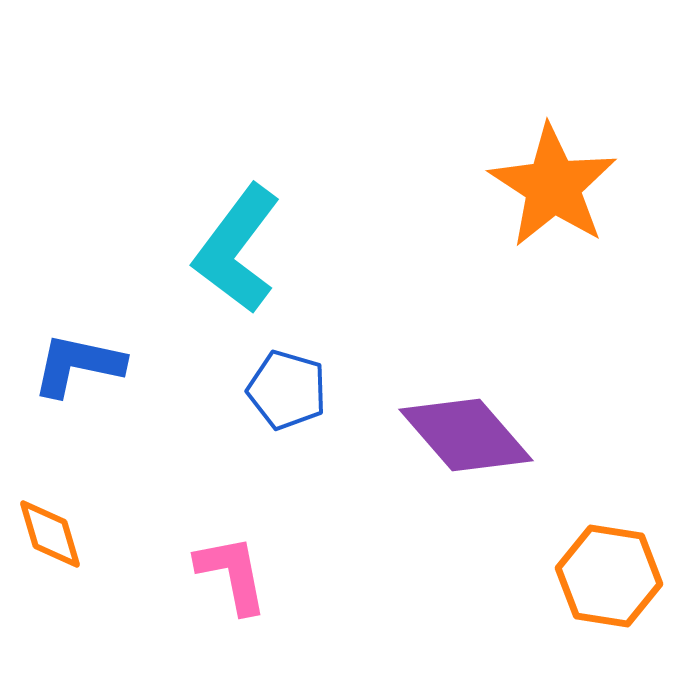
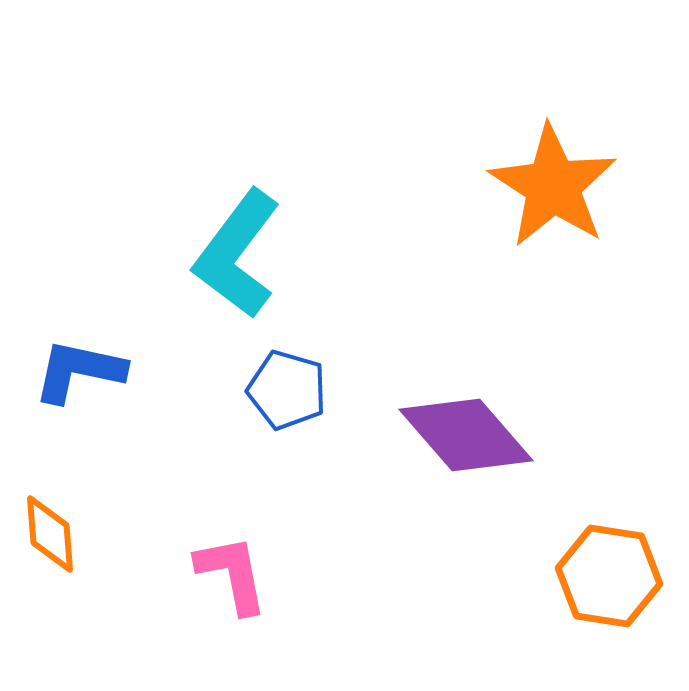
cyan L-shape: moved 5 px down
blue L-shape: moved 1 px right, 6 px down
orange diamond: rotated 12 degrees clockwise
